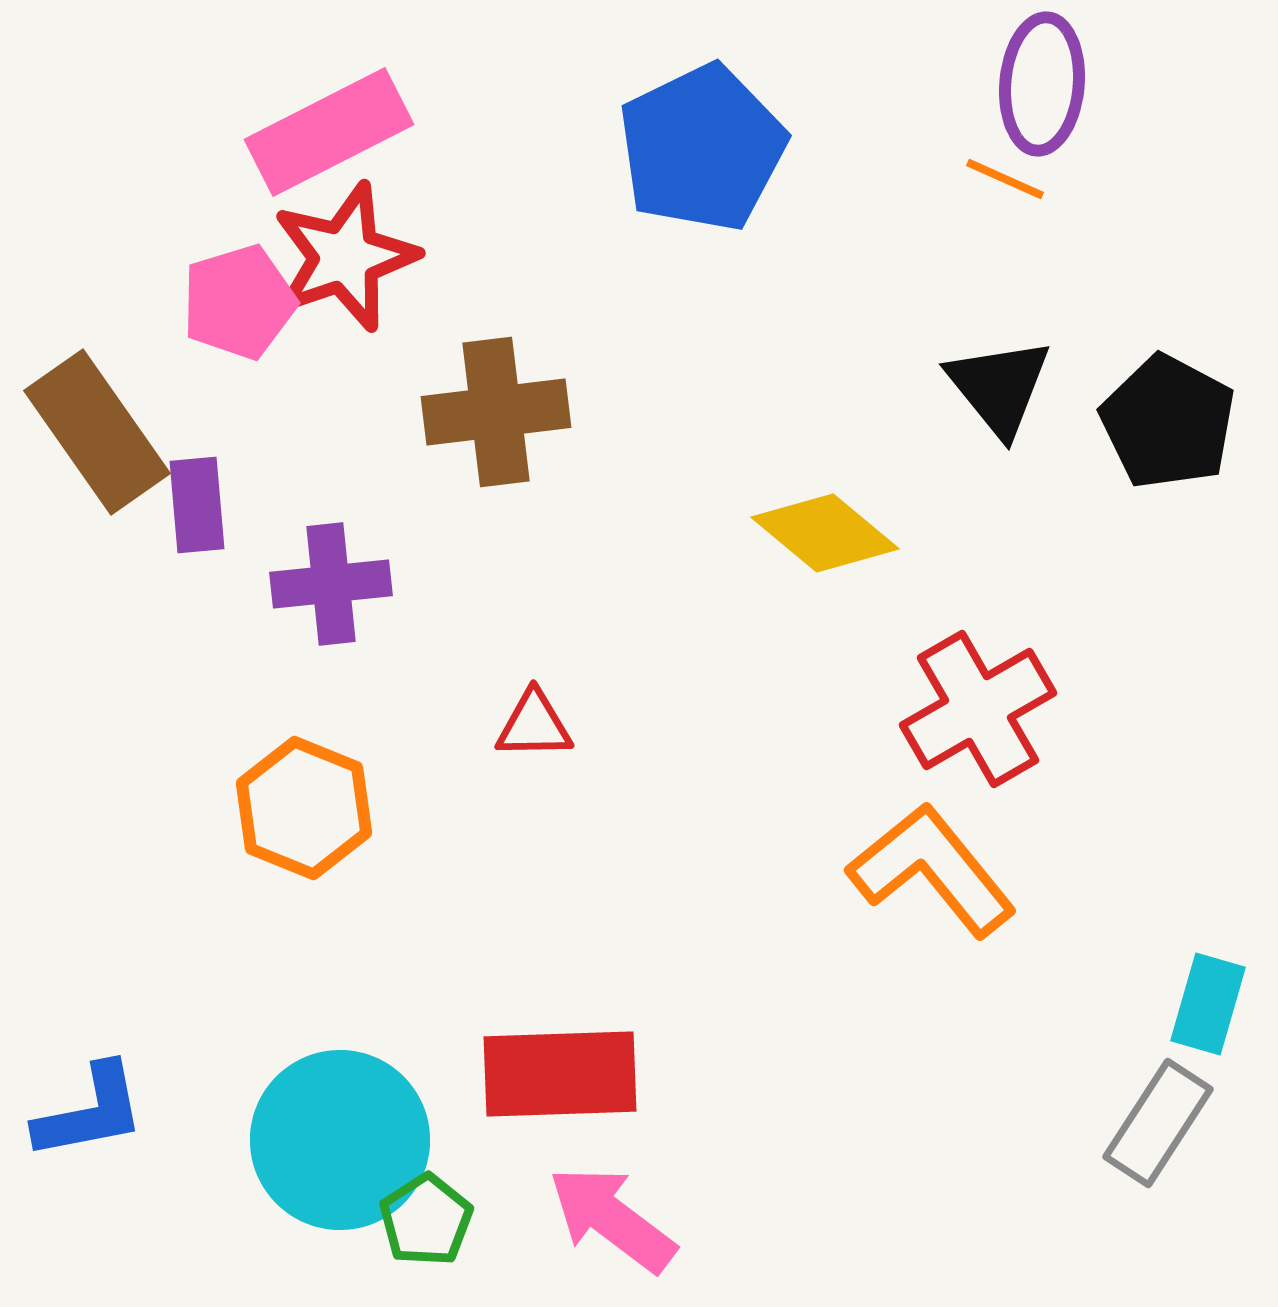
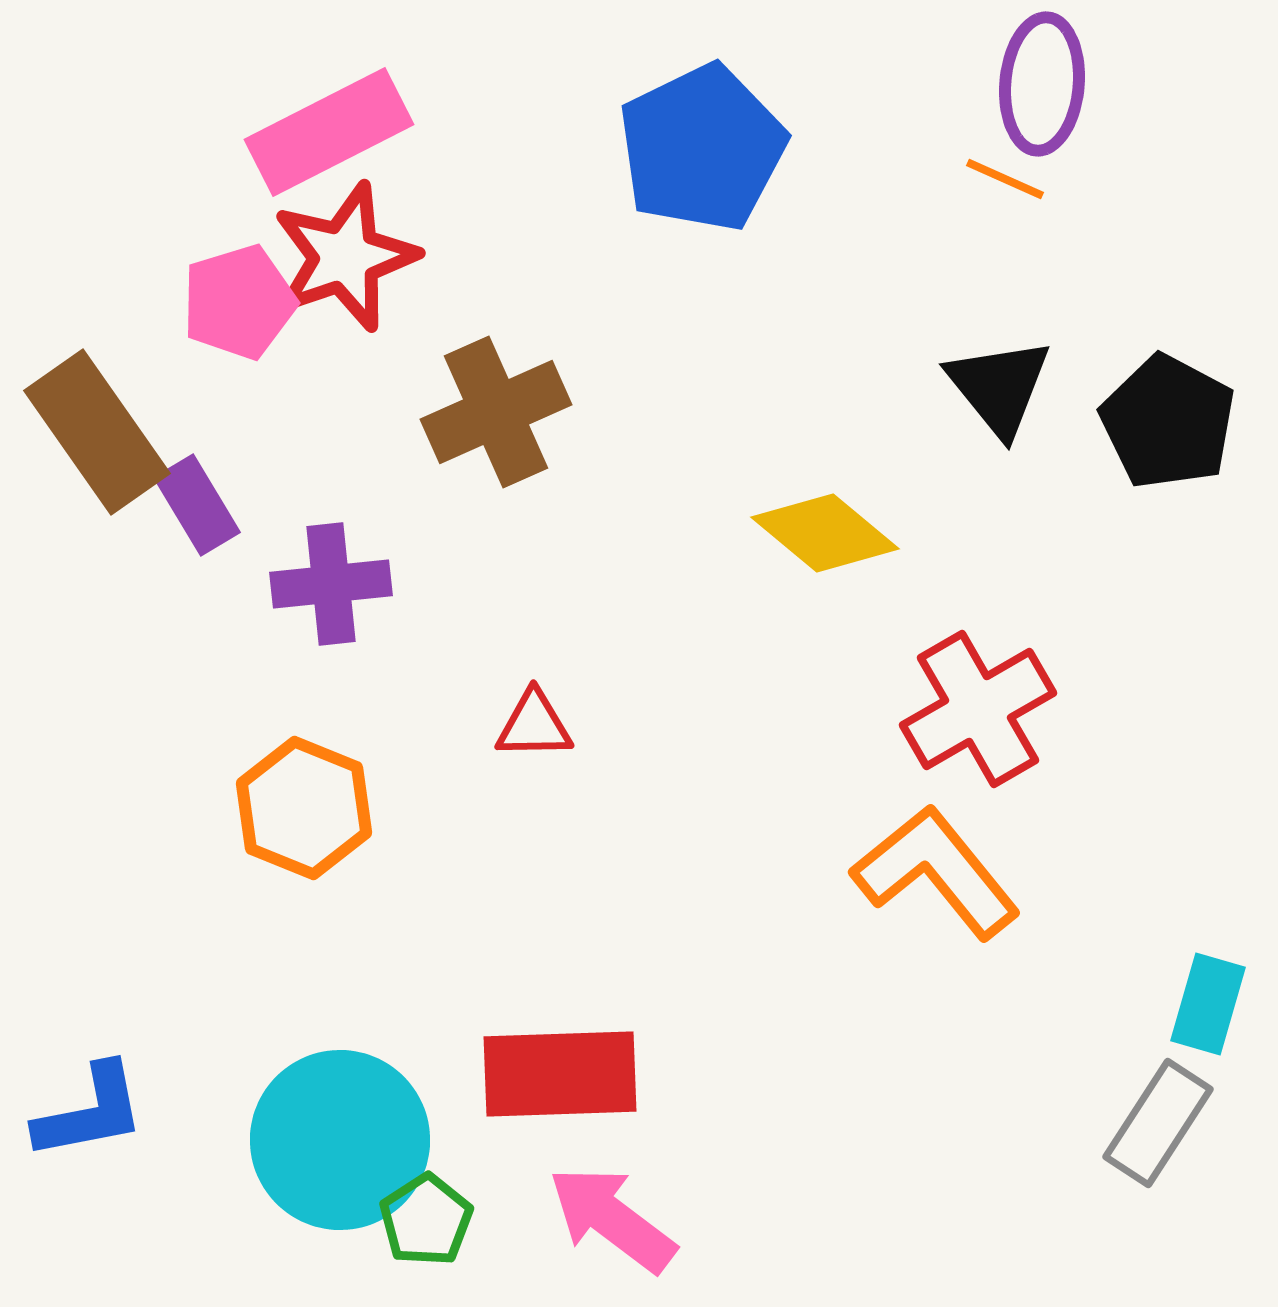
brown cross: rotated 17 degrees counterclockwise
purple rectangle: rotated 26 degrees counterclockwise
orange L-shape: moved 4 px right, 2 px down
